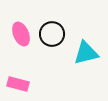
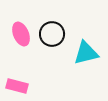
pink rectangle: moved 1 px left, 2 px down
